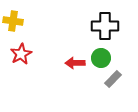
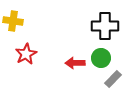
red star: moved 5 px right
